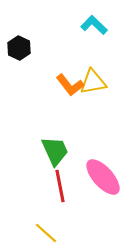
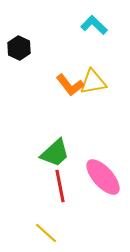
green trapezoid: moved 2 px down; rotated 72 degrees clockwise
